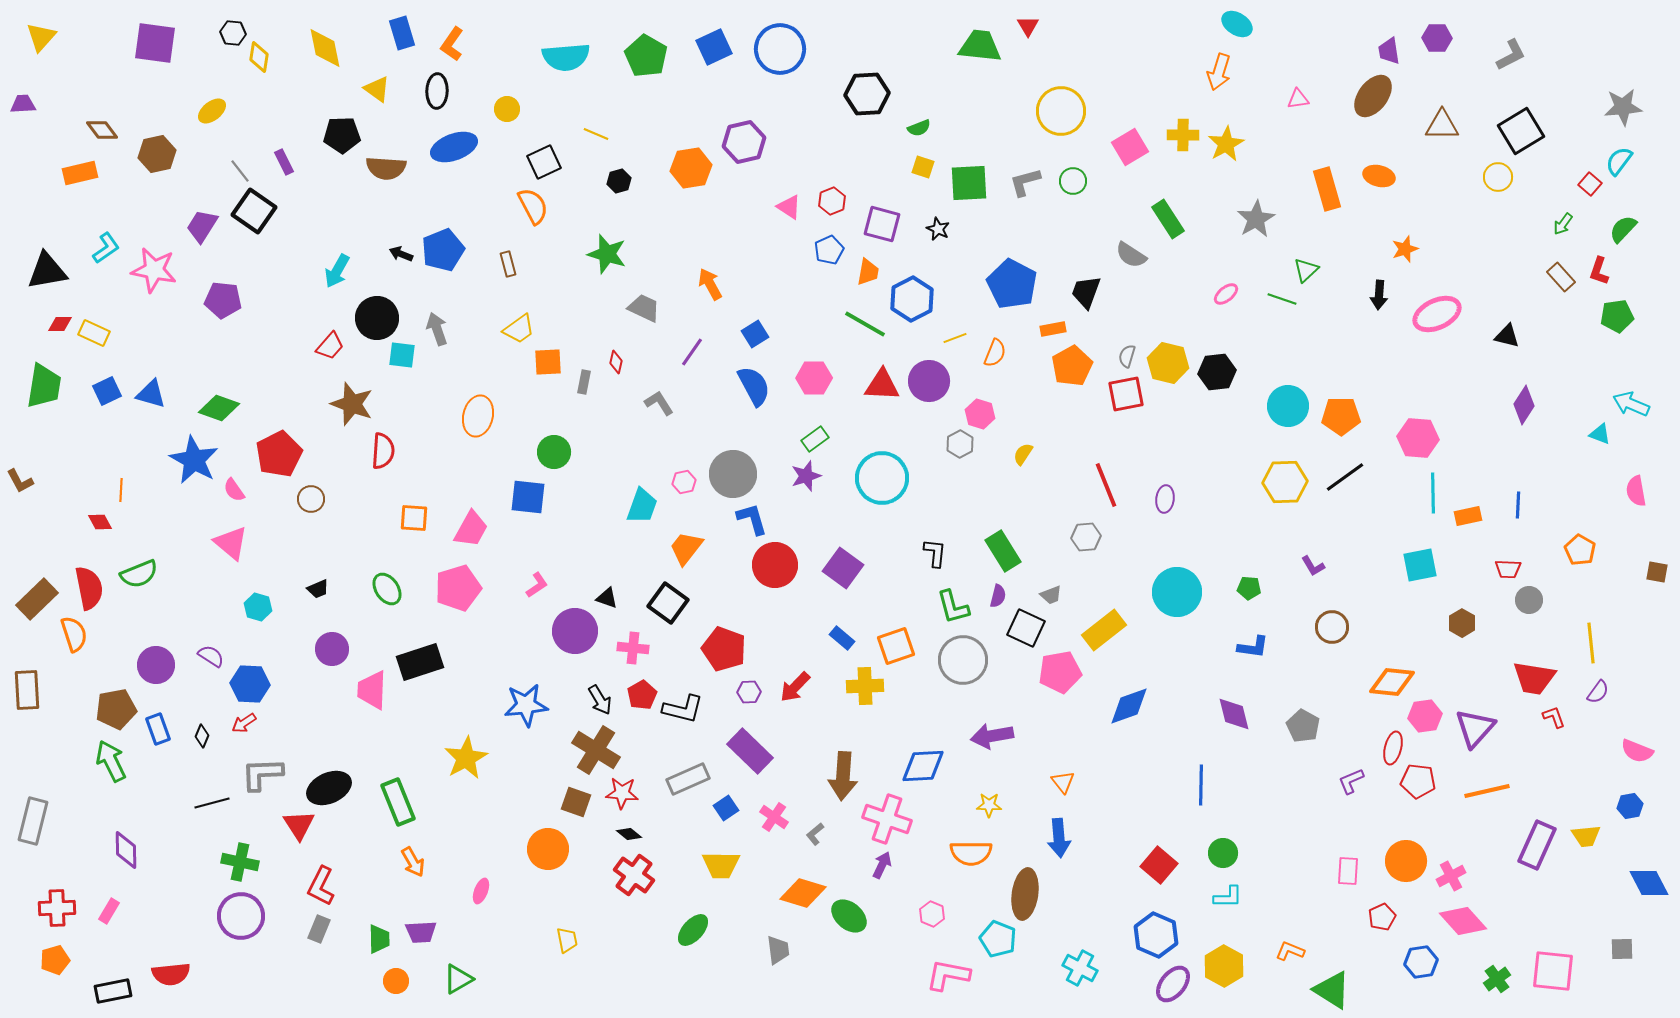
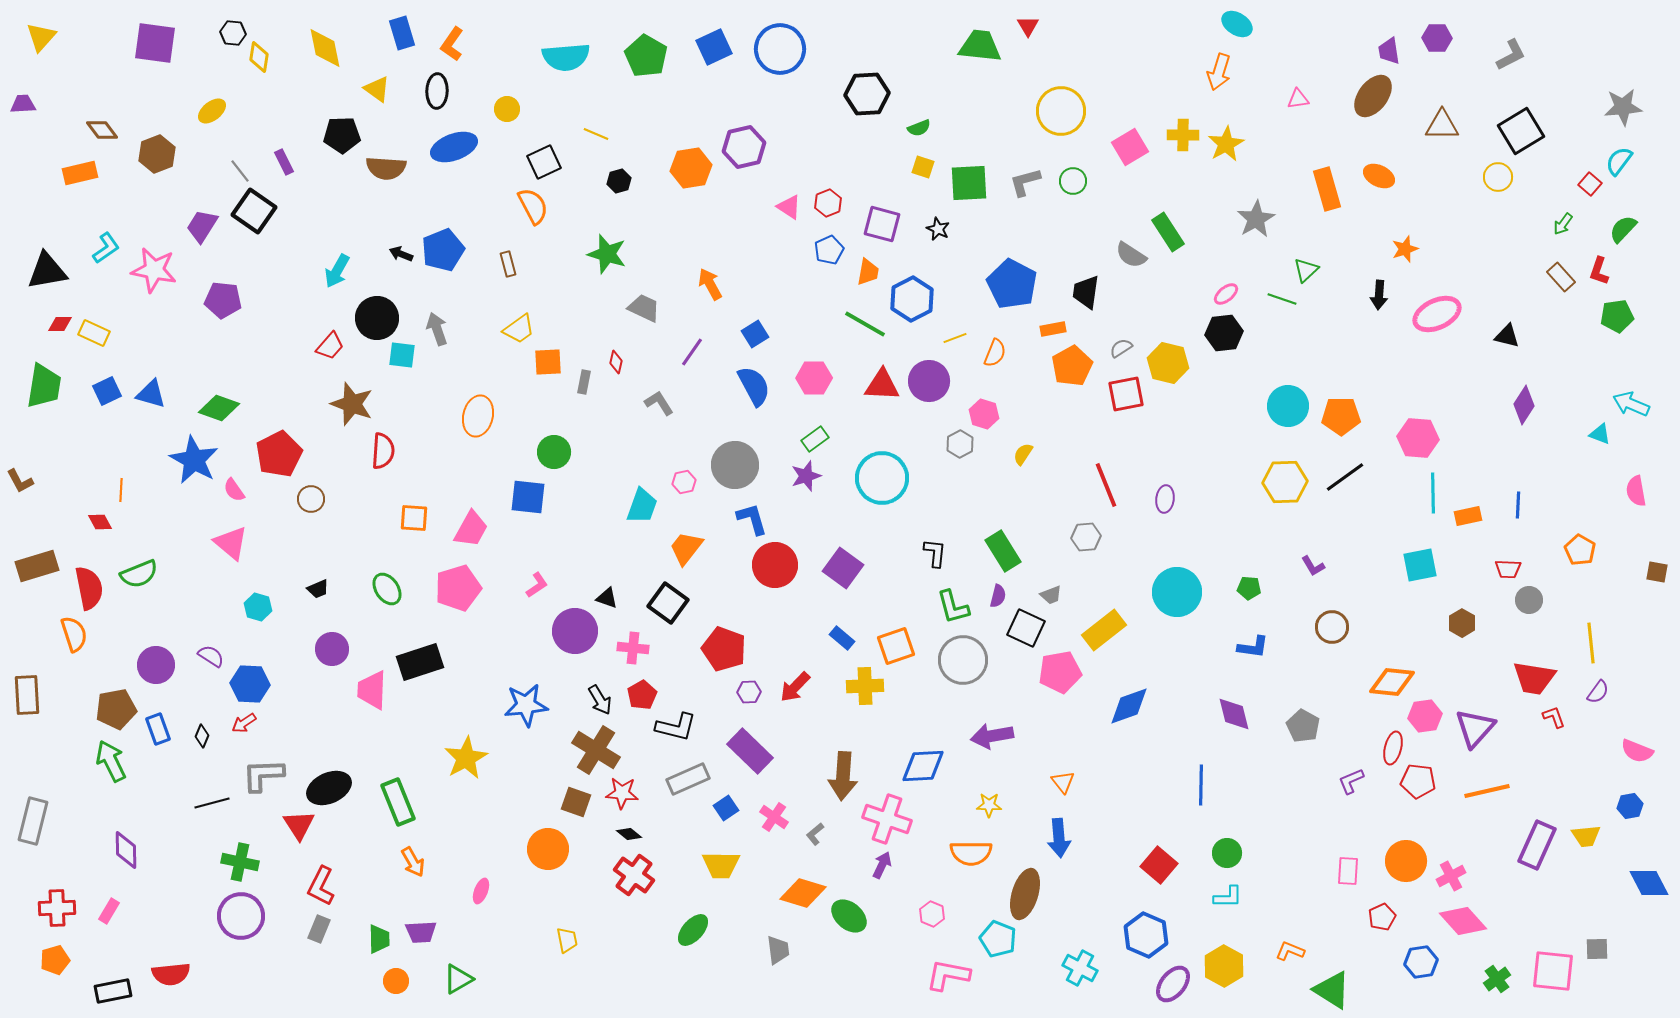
purple hexagon at (744, 142): moved 5 px down
brown hexagon at (157, 154): rotated 9 degrees counterclockwise
orange ellipse at (1379, 176): rotated 12 degrees clockwise
red hexagon at (832, 201): moved 4 px left, 2 px down
green rectangle at (1168, 219): moved 13 px down
black trapezoid at (1086, 292): rotated 12 degrees counterclockwise
gray semicircle at (1127, 356): moved 6 px left, 8 px up; rotated 40 degrees clockwise
black hexagon at (1217, 372): moved 7 px right, 39 px up
pink hexagon at (980, 414): moved 4 px right
gray circle at (733, 474): moved 2 px right, 9 px up
brown rectangle at (37, 599): moved 33 px up; rotated 27 degrees clockwise
brown rectangle at (27, 690): moved 5 px down
black L-shape at (683, 709): moved 7 px left, 18 px down
gray L-shape at (262, 774): moved 1 px right, 1 px down
green circle at (1223, 853): moved 4 px right
brown ellipse at (1025, 894): rotated 9 degrees clockwise
blue hexagon at (1156, 935): moved 10 px left
gray square at (1622, 949): moved 25 px left
